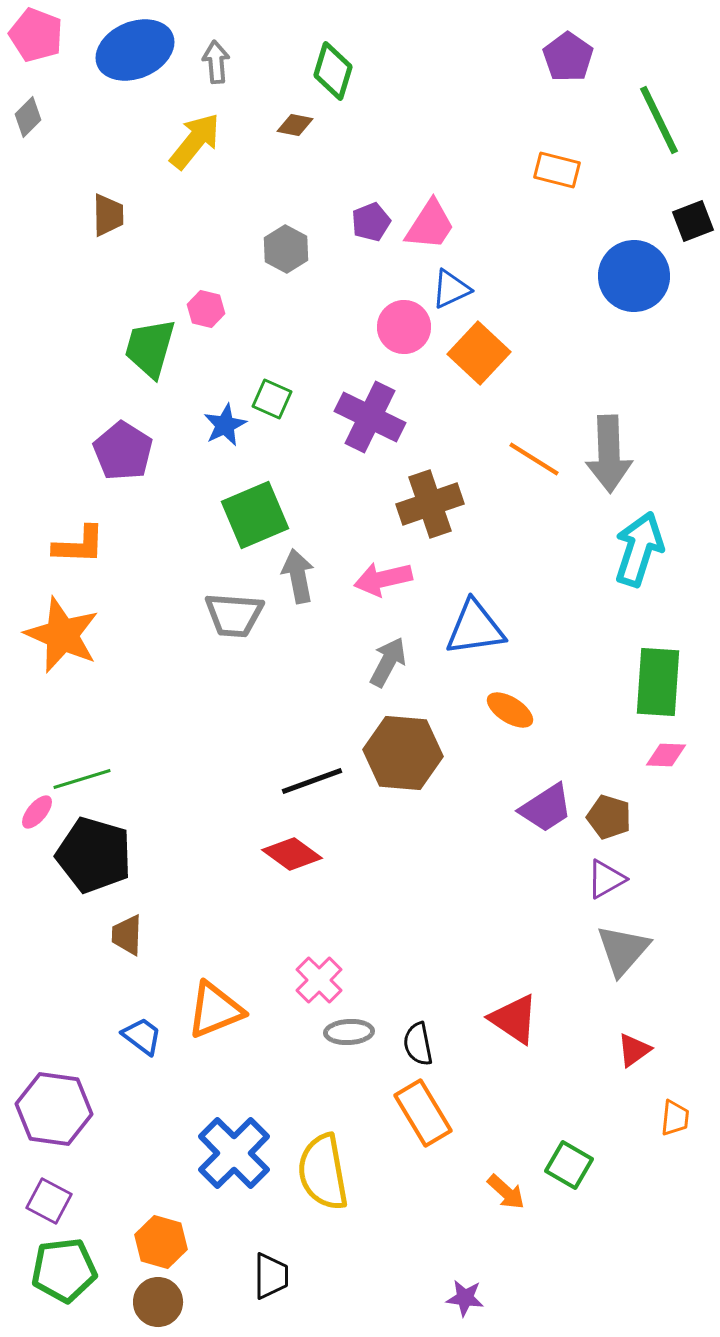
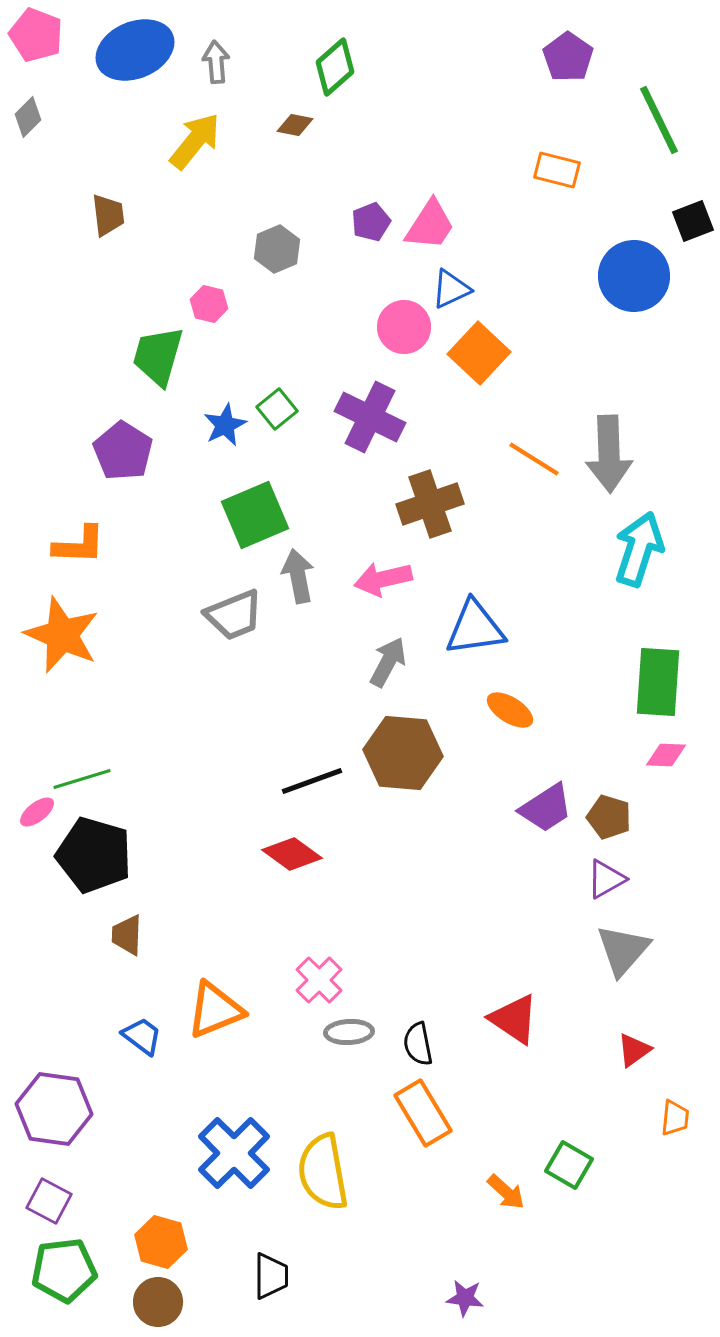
green diamond at (333, 71): moved 2 px right, 4 px up; rotated 32 degrees clockwise
brown trapezoid at (108, 215): rotated 6 degrees counterclockwise
gray hexagon at (286, 249): moved 9 px left; rotated 9 degrees clockwise
pink hexagon at (206, 309): moved 3 px right, 5 px up
green trapezoid at (150, 348): moved 8 px right, 8 px down
green square at (272, 399): moved 5 px right, 10 px down; rotated 27 degrees clockwise
gray trapezoid at (234, 615): rotated 26 degrees counterclockwise
pink ellipse at (37, 812): rotated 12 degrees clockwise
